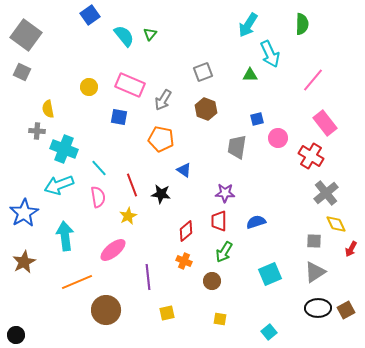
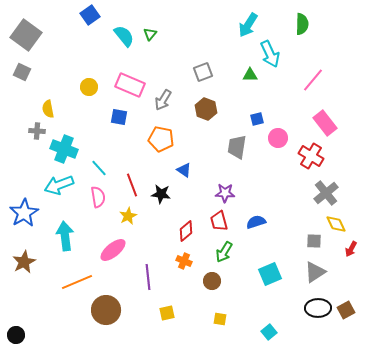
red trapezoid at (219, 221): rotated 15 degrees counterclockwise
